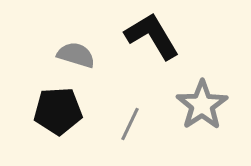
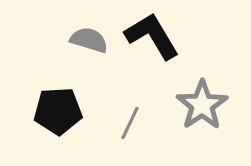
gray semicircle: moved 13 px right, 15 px up
gray line: moved 1 px up
